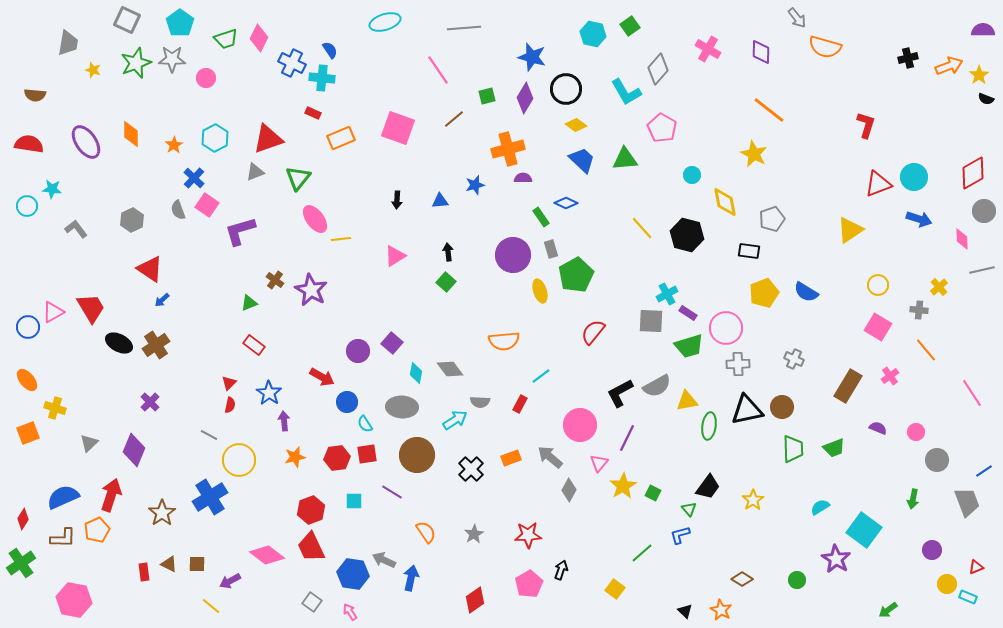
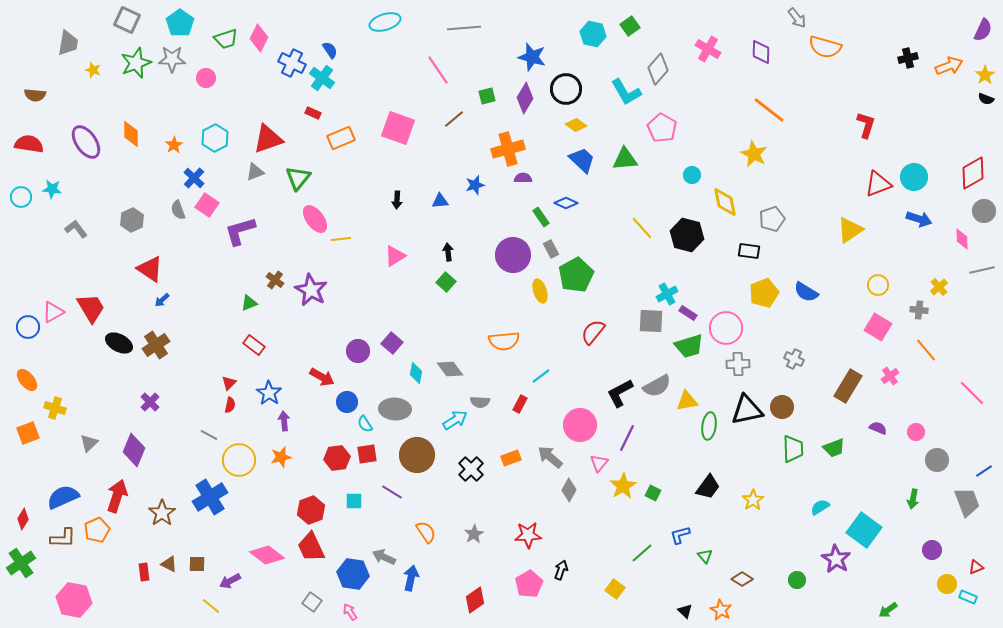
purple semicircle at (983, 30): rotated 115 degrees clockwise
yellow star at (979, 75): moved 6 px right
cyan cross at (322, 78): rotated 30 degrees clockwise
cyan circle at (27, 206): moved 6 px left, 9 px up
gray rectangle at (551, 249): rotated 12 degrees counterclockwise
pink line at (972, 393): rotated 12 degrees counterclockwise
gray ellipse at (402, 407): moved 7 px left, 2 px down
orange star at (295, 457): moved 14 px left
red arrow at (111, 495): moved 6 px right, 1 px down
green triangle at (689, 509): moved 16 px right, 47 px down
gray arrow at (384, 560): moved 3 px up
